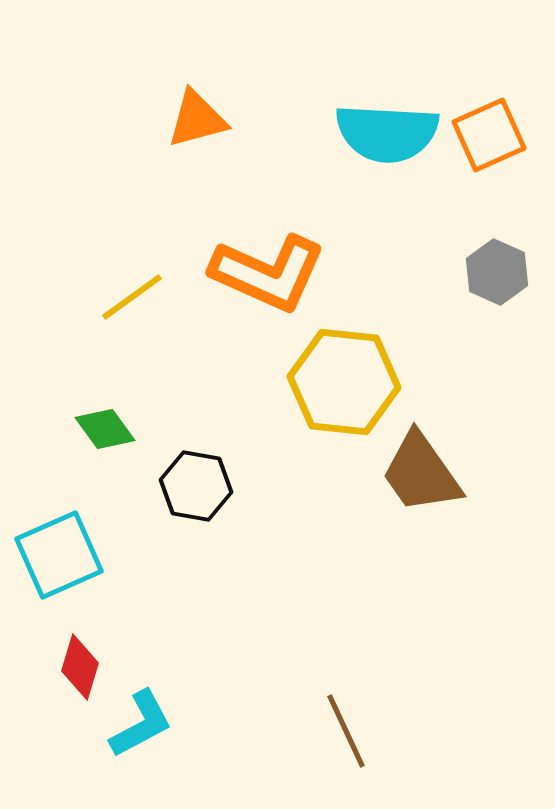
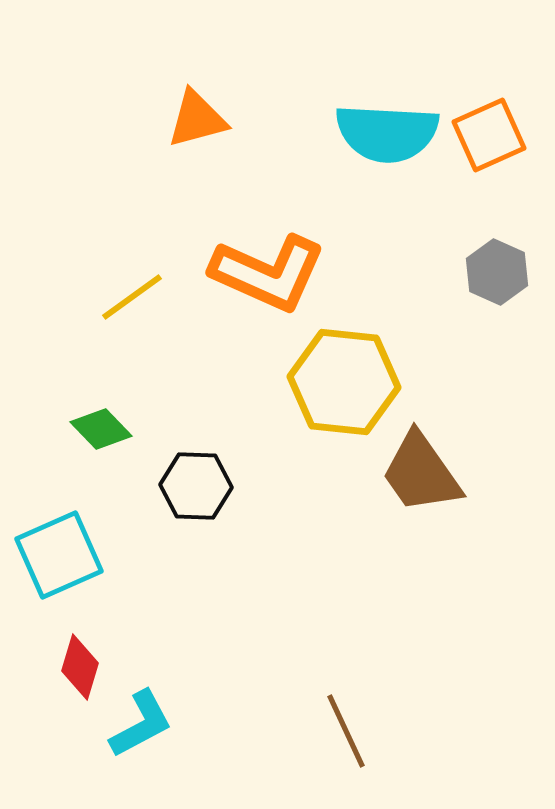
green diamond: moved 4 px left; rotated 8 degrees counterclockwise
black hexagon: rotated 8 degrees counterclockwise
